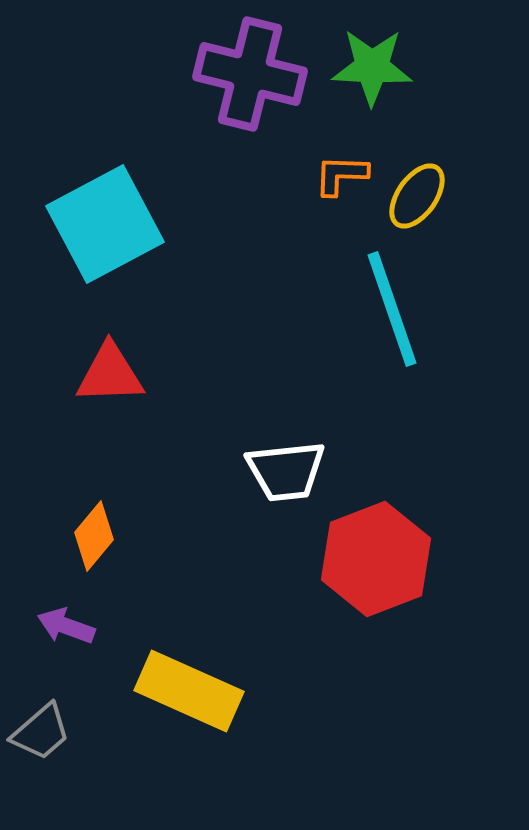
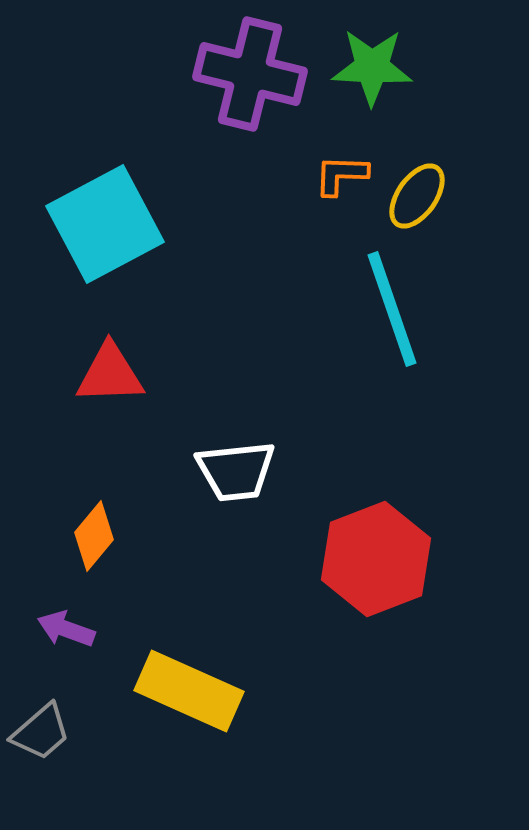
white trapezoid: moved 50 px left
purple arrow: moved 3 px down
